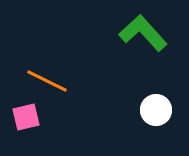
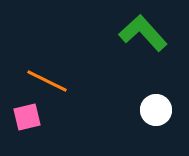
pink square: moved 1 px right
